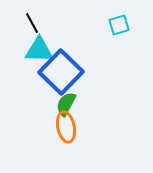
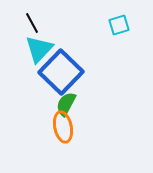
cyan triangle: moved 1 px up; rotated 48 degrees counterclockwise
orange ellipse: moved 3 px left
